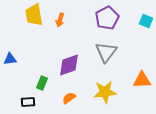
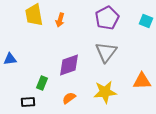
orange triangle: moved 1 px down
